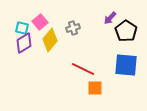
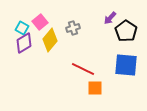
cyan square: rotated 16 degrees clockwise
